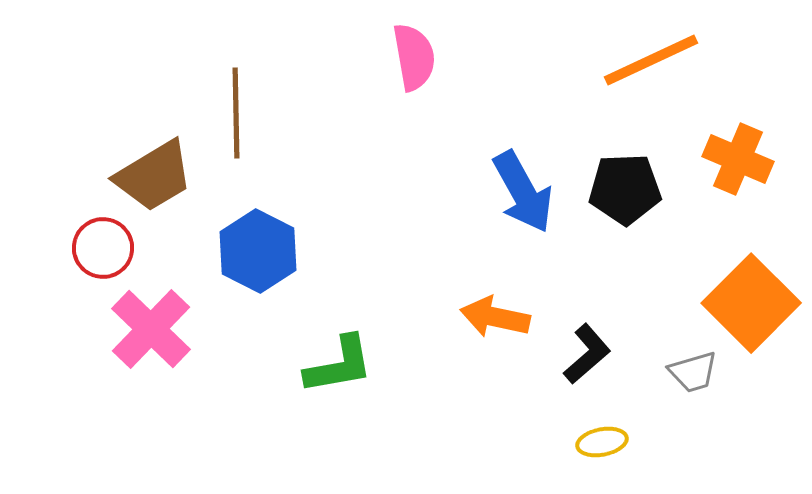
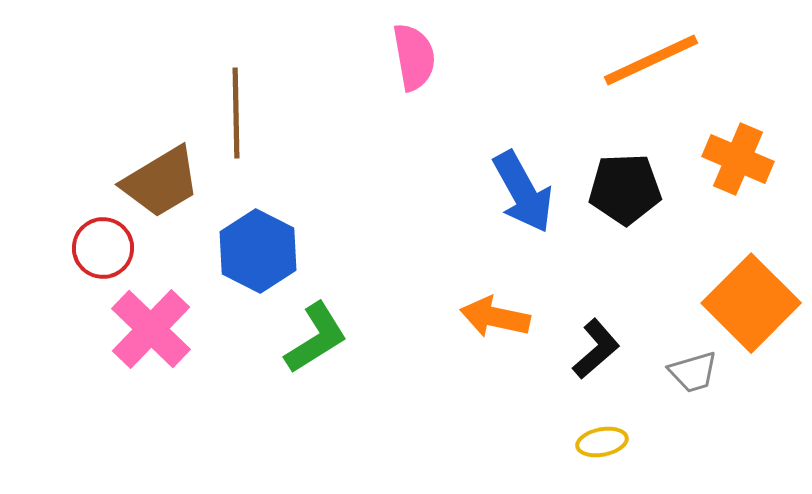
brown trapezoid: moved 7 px right, 6 px down
black L-shape: moved 9 px right, 5 px up
green L-shape: moved 23 px left, 27 px up; rotated 22 degrees counterclockwise
